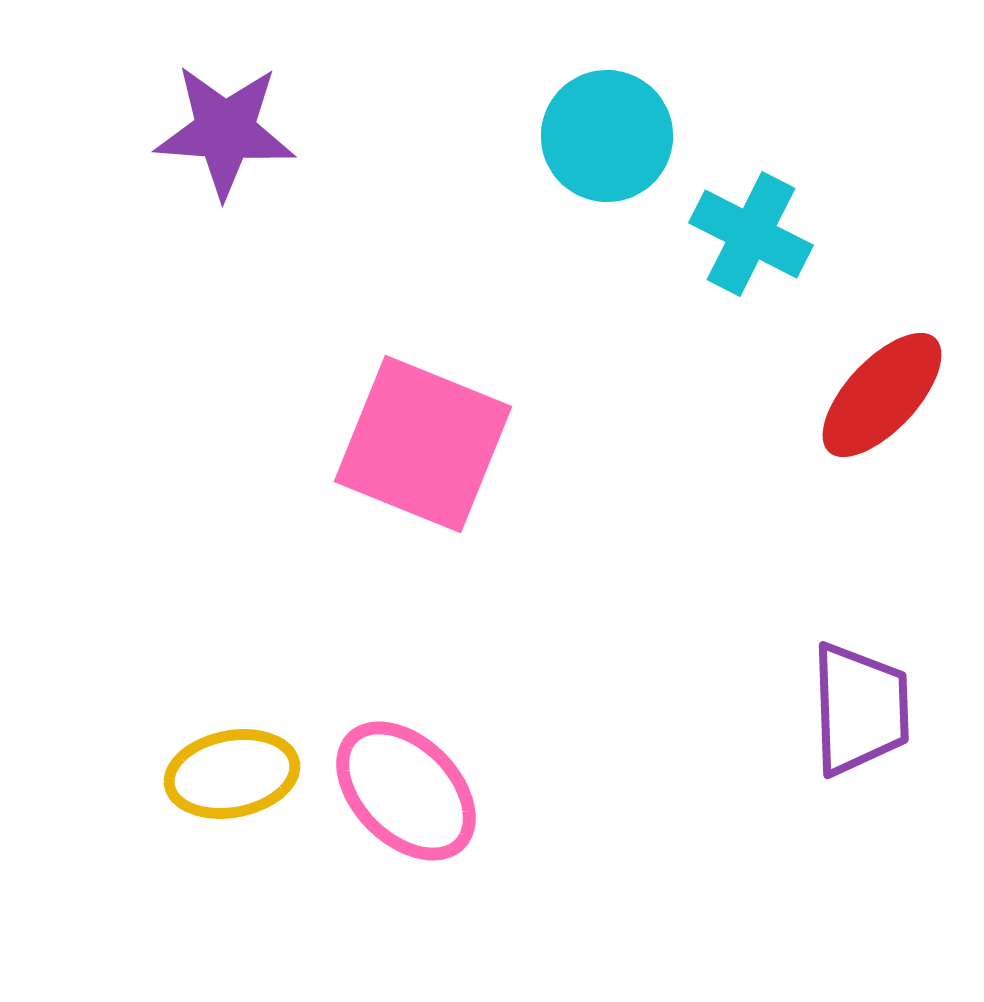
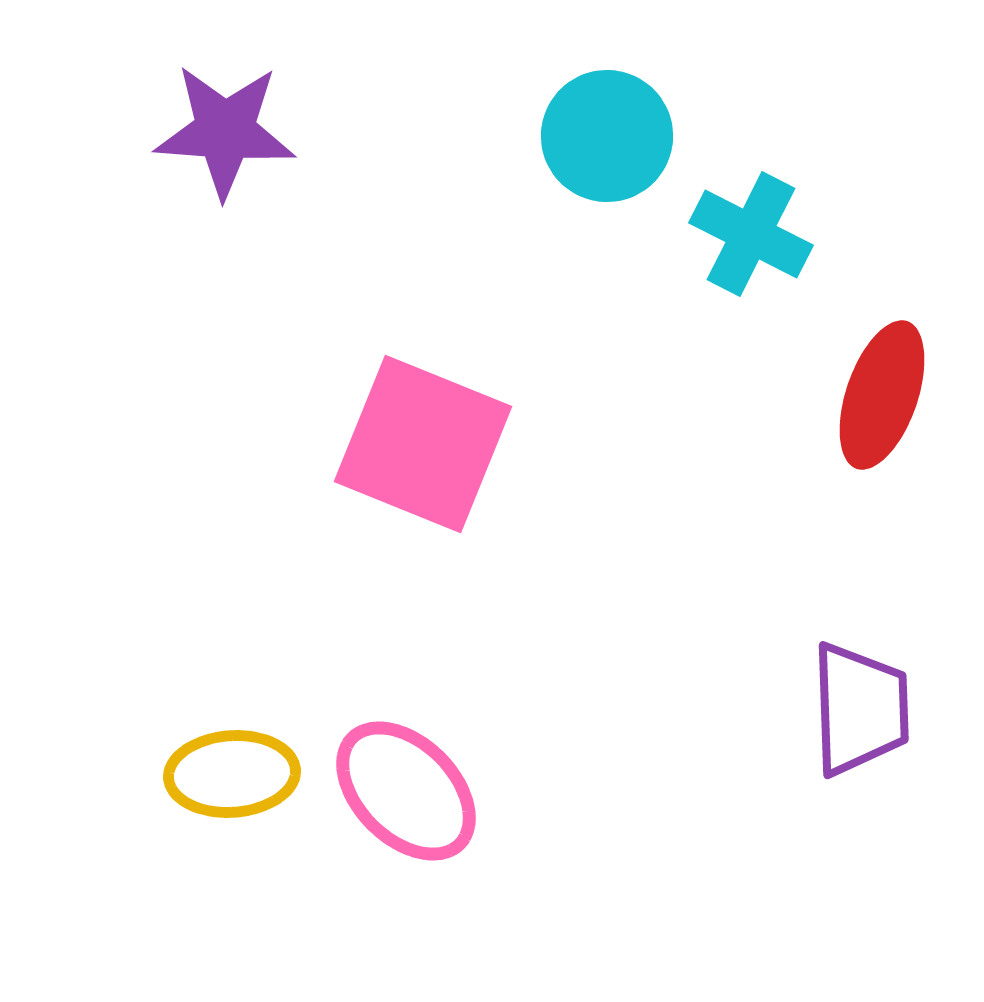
red ellipse: rotated 24 degrees counterclockwise
yellow ellipse: rotated 7 degrees clockwise
